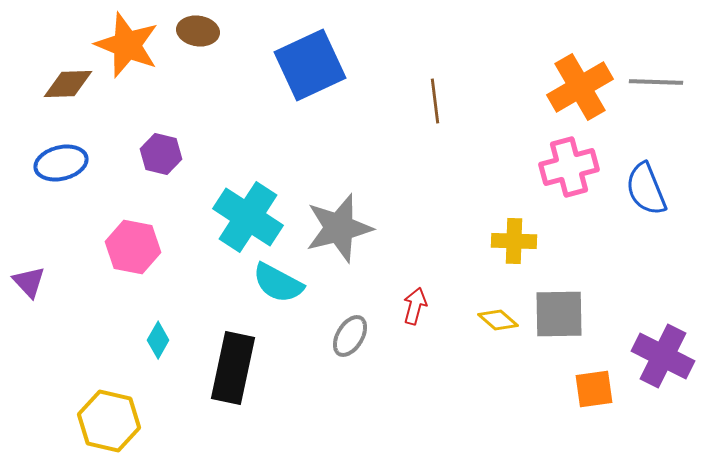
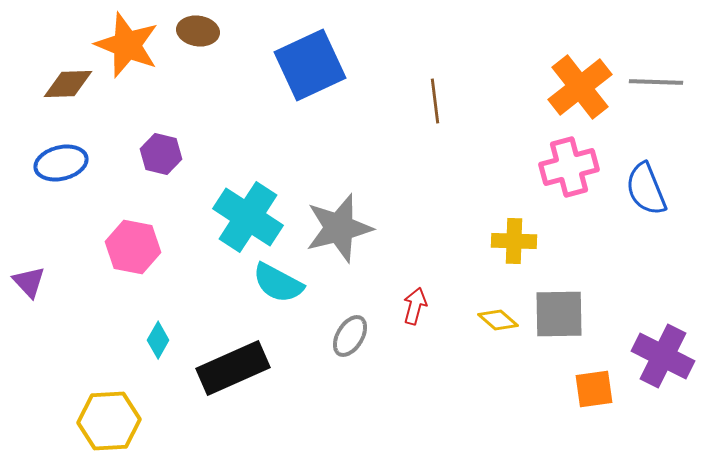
orange cross: rotated 8 degrees counterclockwise
black rectangle: rotated 54 degrees clockwise
yellow hexagon: rotated 16 degrees counterclockwise
